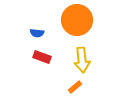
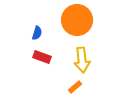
blue semicircle: rotated 80 degrees counterclockwise
